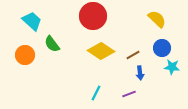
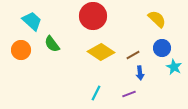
yellow diamond: moved 1 px down
orange circle: moved 4 px left, 5 px up
cyan star: moved 2 px right; rotated 21 degrees clockwise
